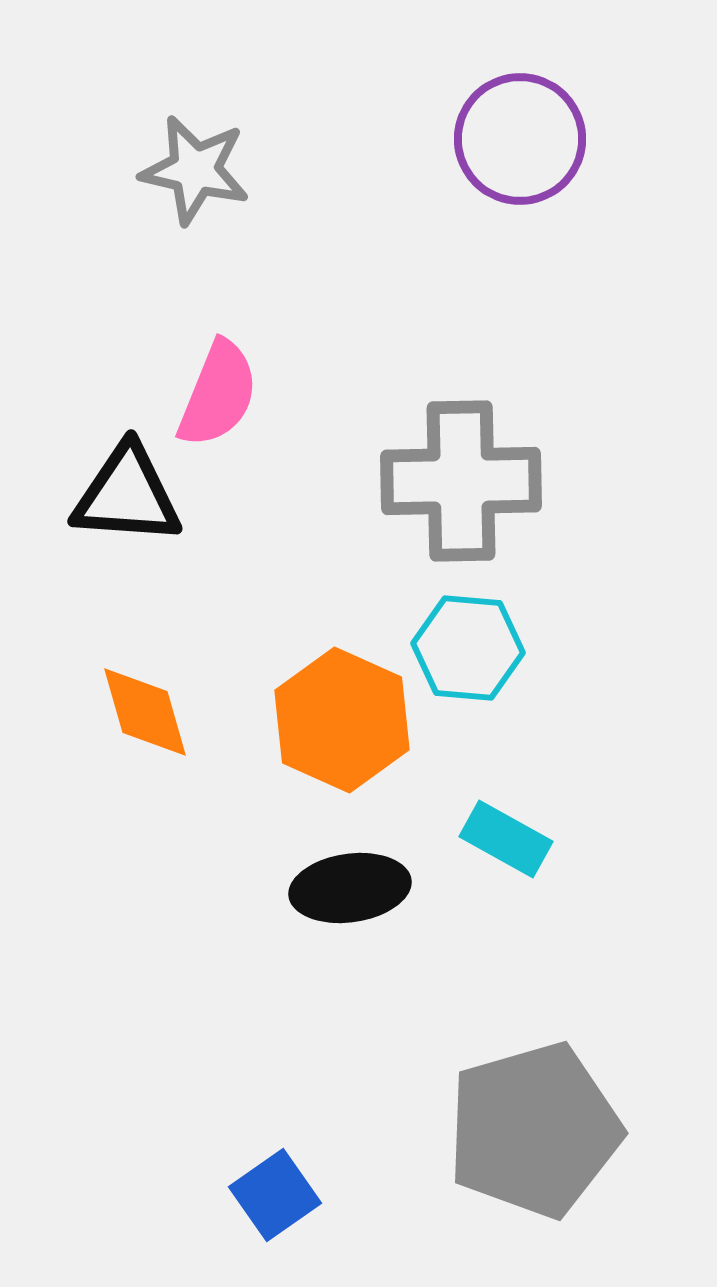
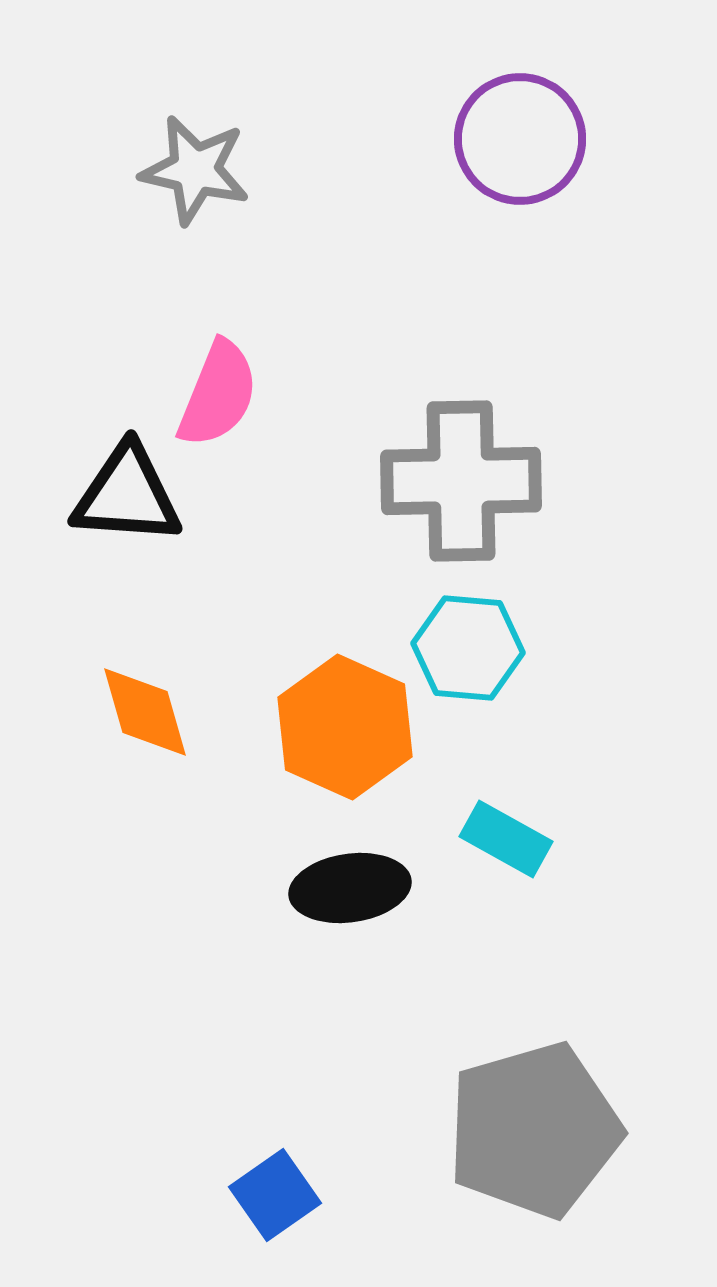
orange hexagon: moved 3 px right, 7 px down
